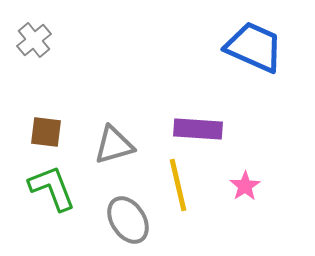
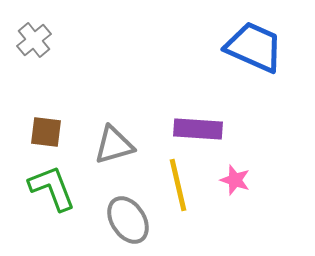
pink star: moved 10 px left, 6 px up; rotated 20 degrees counterclockwise
